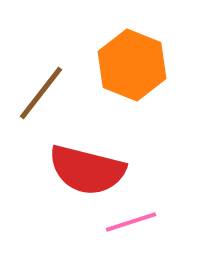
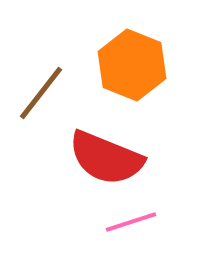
red semicircle: moved 19 px right, 12 px up; rotated 8 degrees clockwise
